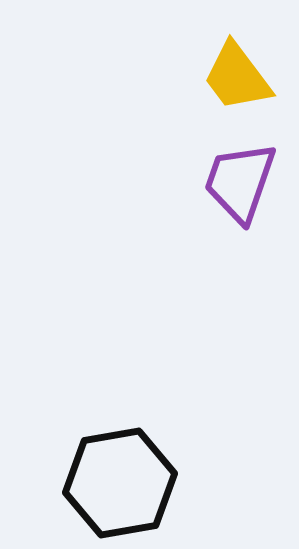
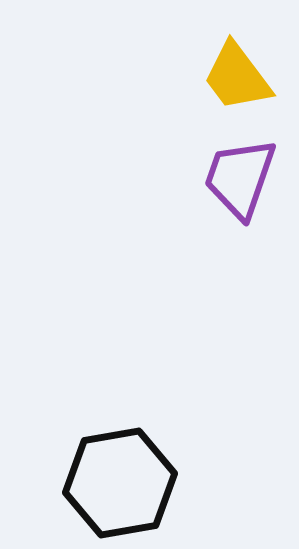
purple trapezoid: moved 4 px up
